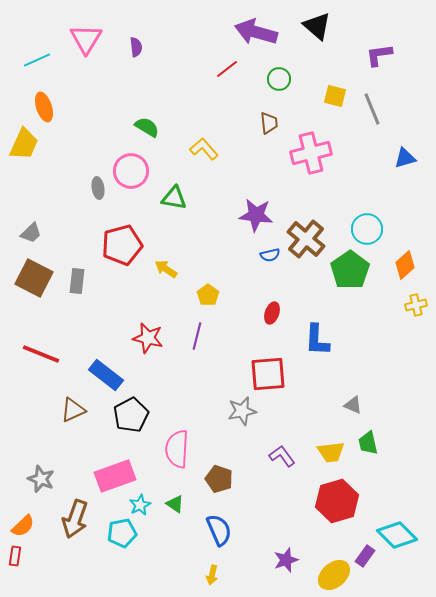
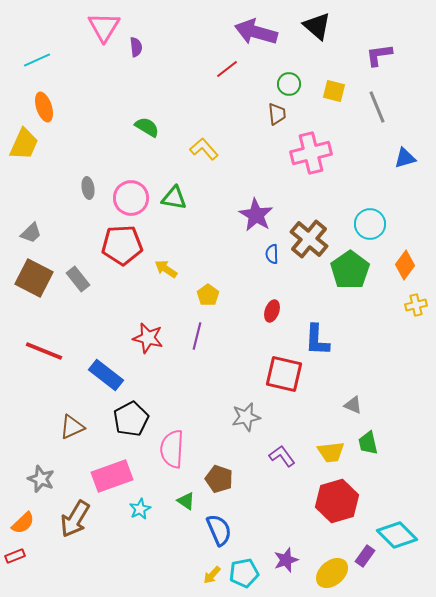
pink triangle at (86, 39): moved 18 px right, 12 px up
green circle at (279, 79): moved 10 px right, 5 px down
yellow square at (335, 96): moved 1 px left, 5 px up
gray line at (372, 109): moved 5 px right, 2 px up
brown trapezoid at (269, 123): moved 8 px right, 9 px up
pink circle at (131, 171): moved 27 px down
gray ellipse at (98, 188): moved 10 px left
purple star at (256, 215): rotated 24 degrees clockwise
cyan circle at (367, 229): moved 3 px right, 5 px up
brown cross at (306, 239): moved 3 px right
red pentagon at (122, 245): rotated 12 degrees clockwise
blue semicircle at (270, 255): moved 2 px right, 1 px up; rotated 102 degrees clockwise
orange diamond at (405, 265): rotated 12 degrees counterclockwise
gray rectangle at (77, 281): moved 1 px right, 2 px up; rotated 45 degrees counterclockwise
red ellipse at (272, 313): moved 2 px up
red line at (41, 354): moved 3 px right, 3 px up
red square at (268, 374): moved 16 px right; rotated 18 degrees clockwise
brown triangle at (73, 410): moved 1 px left, 17 px down
gray star at (242, 411): moved 4 px right, 6 px down
black pentagon at (131, 415): moved 4 px down
pink semicircle at (177, 449): moved 5 px left
pink rectangle at (115, 476): moved 3 px left
green triangle at (175, 504): moved 11 px right, 3 px up
cyan star at (140, 505): moved 4 px down
brown arrow at (75, 519): rotated 12 degrees clockwise
orange semicircle at (23, 526): moved 3 px up
cyan pentagon at (122, 533): moved 122 px right, 40 px down
red rectangle at (15, 556): rotated 60 degrees clockwise
yellow arrow at (212, 575): rotated 30 degrees clockwise
yellow ellipse at (334, 575): moved 2 px left, 2 px up
